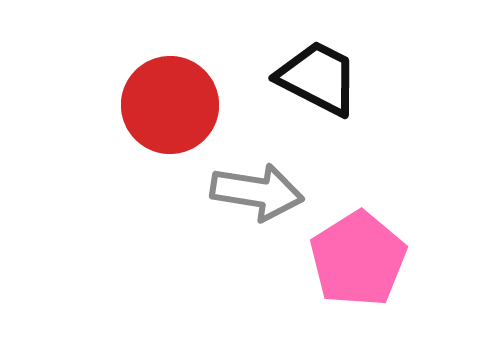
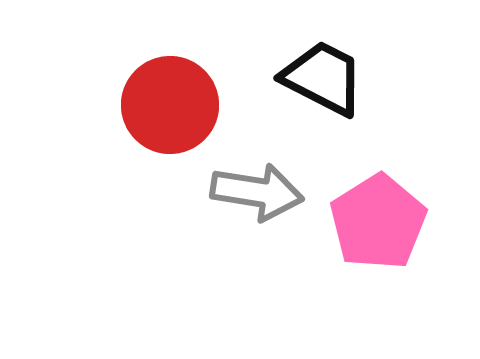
black trapezoid: moved 5 px right
pink pentagon: moved 20 px right, 37 px up
